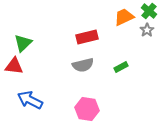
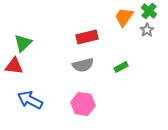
orange trapezoid: rotated 30 degrees counterclockwise
pink hexagon: moved 4 px left, 5 px up
